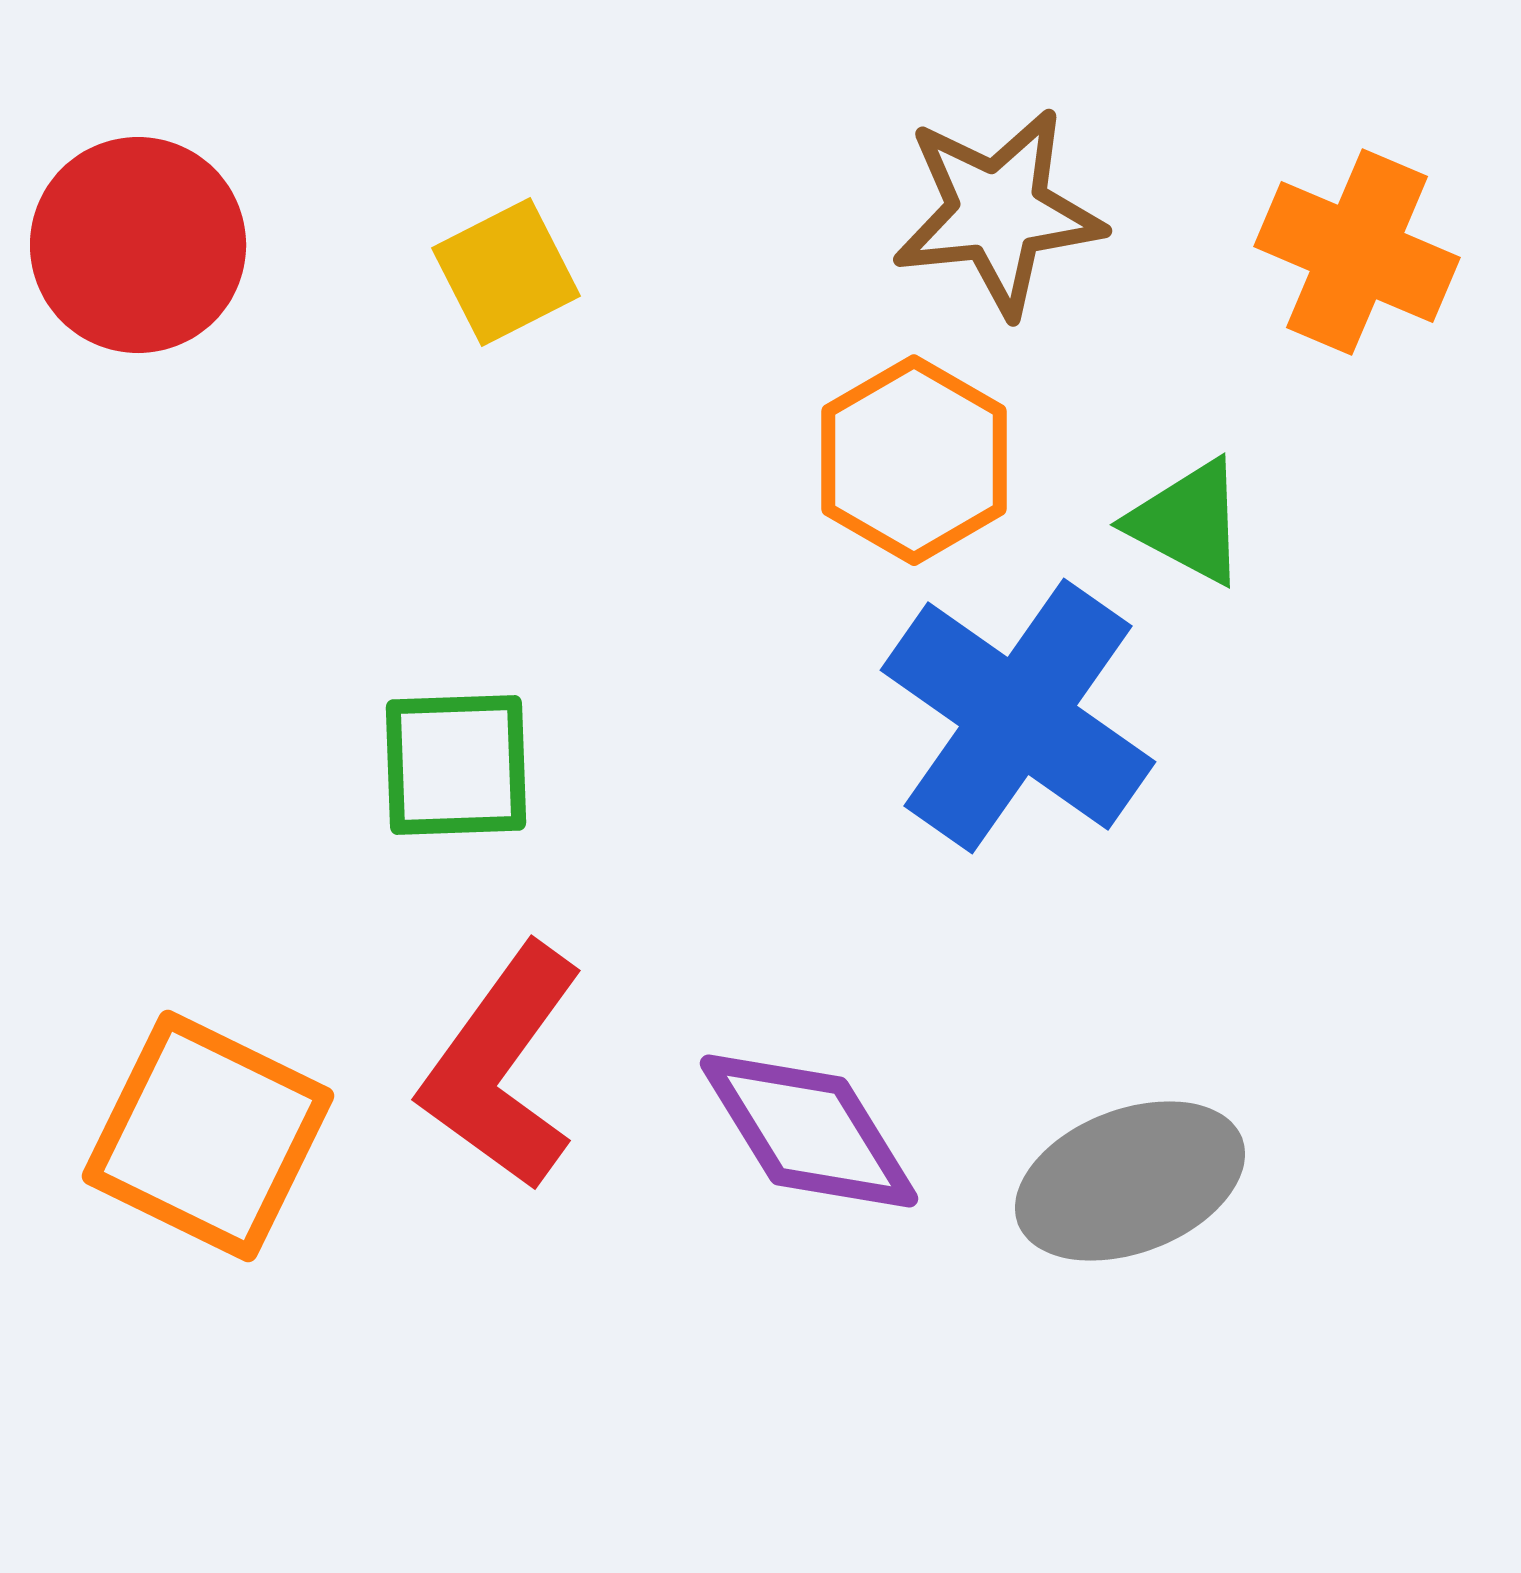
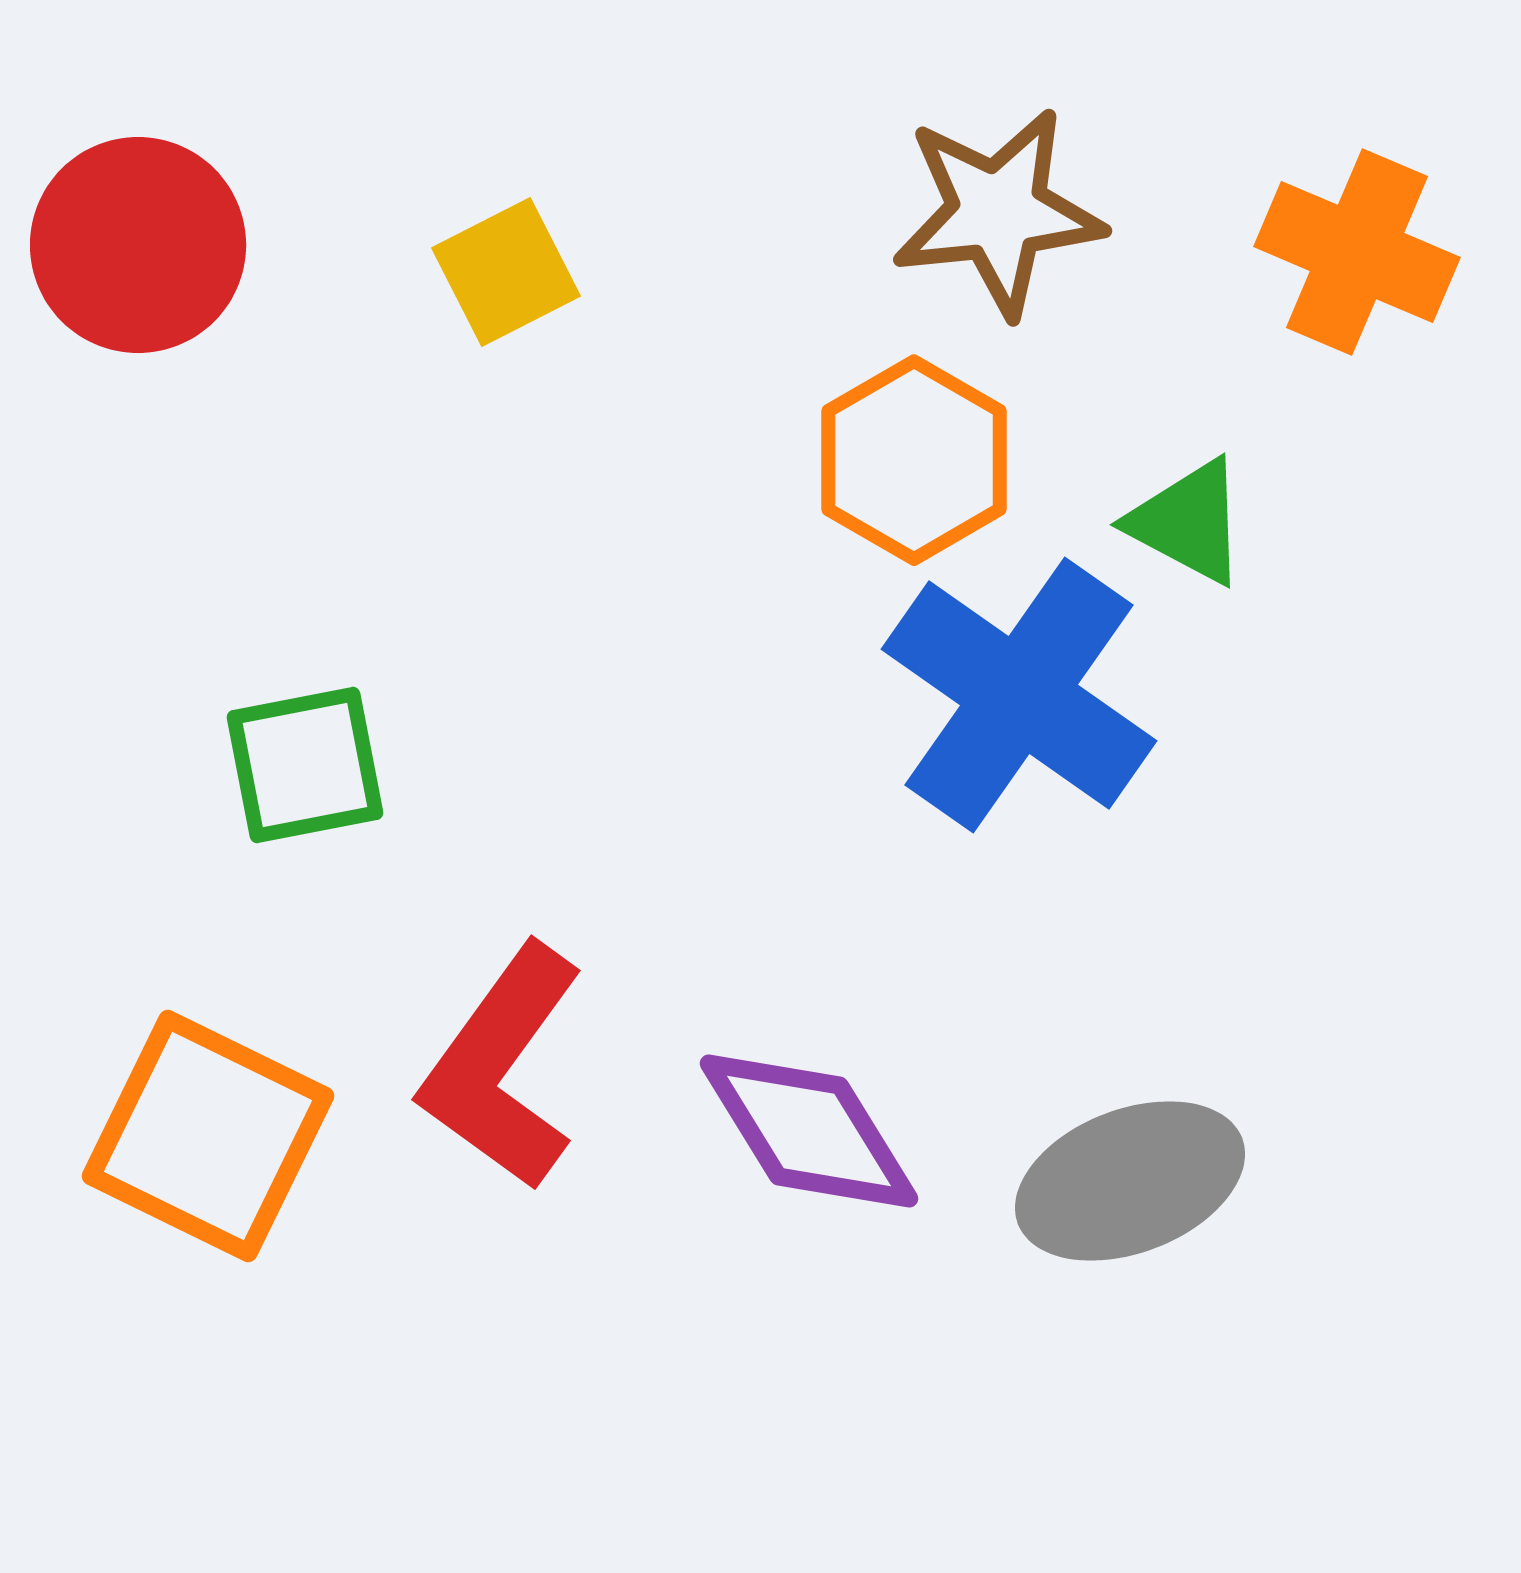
blue cross: moved 1 px right, 21 px up
green square: moved 151 px left; rotated 9 degrees counterclockwise
